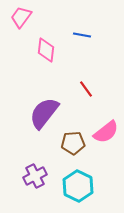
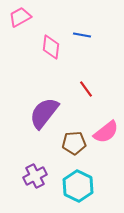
pink trapezoid: moved 1 px left; rotated 25 degrees clockwise
pink diamond: moved 5 px right, 3 px up
brown pentagon: moved 1 px right
